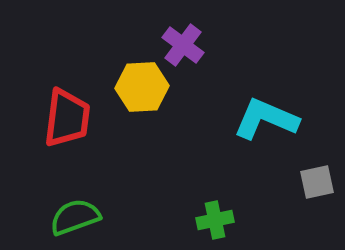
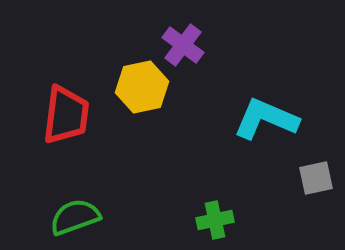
yellow hexagon: rotated 9 degrees counterclockwise
red trapezoid: moved 1 px left, 3 px up
gray square: moved 1 px left, 4 px up
